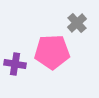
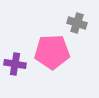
gray cross: rotated 30 degrees counterclockwise
